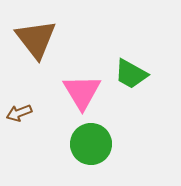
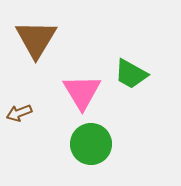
brown triangle: rotated 9 degrees clockwise
